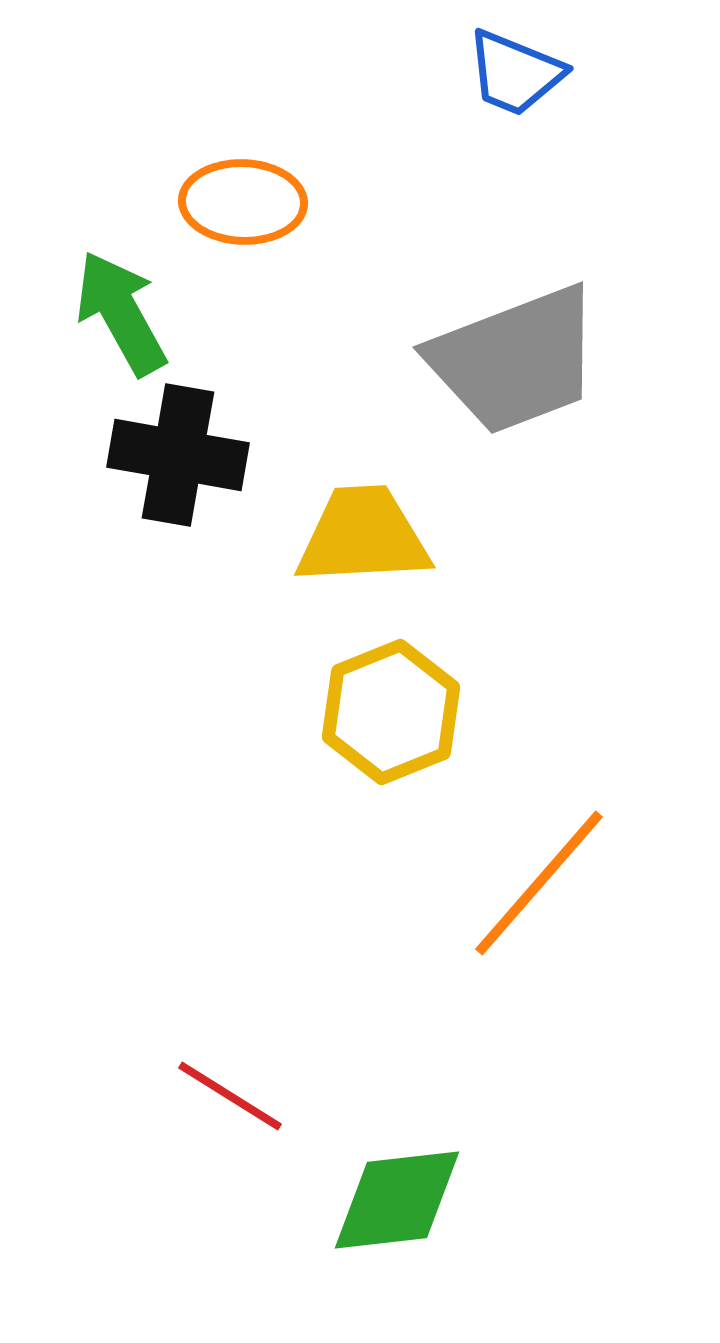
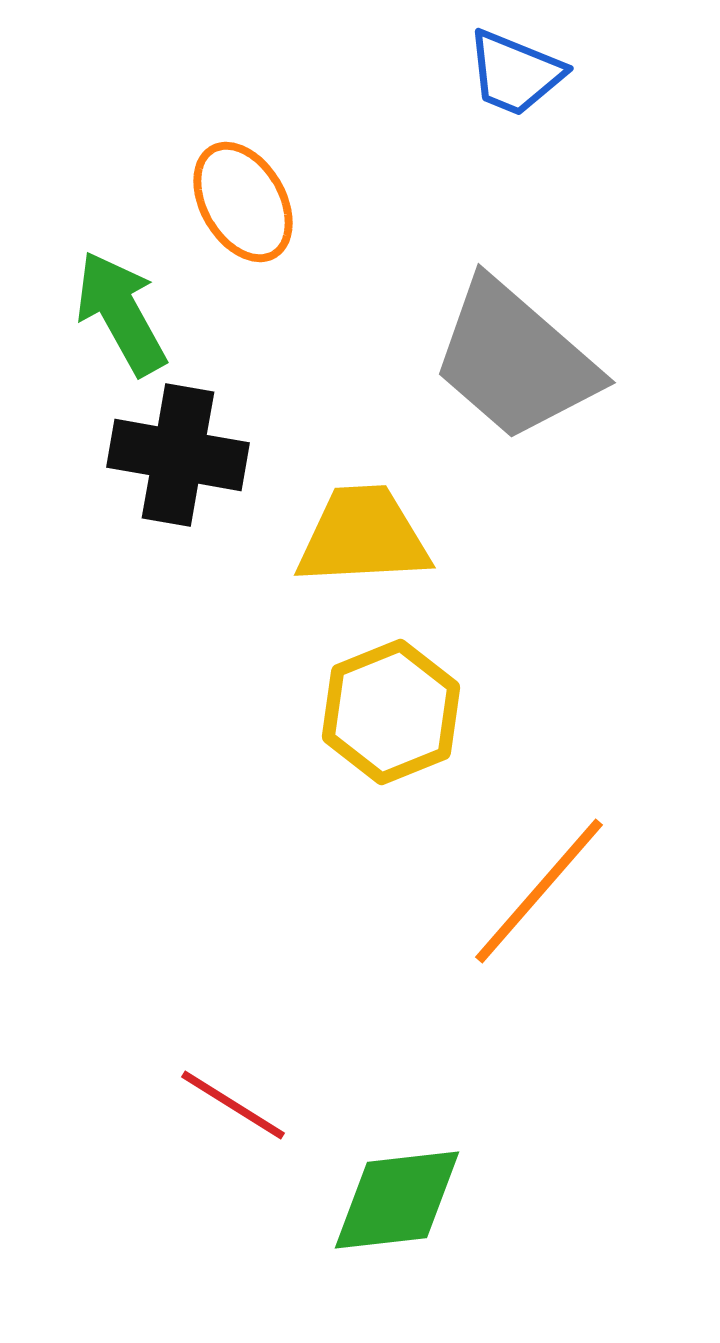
orange ellipse: rotated 58 degrees clockwise
gray trapezoid: rotated 62 degrees clockwise
orange line: moved 8 px down
red line: moved 3 px right, 9 px down
